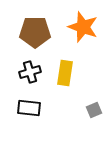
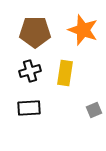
orange star: moved 3 px down
black cross: moved 1 px up
black rectangle: rotated 10 degrees counterclockwise
